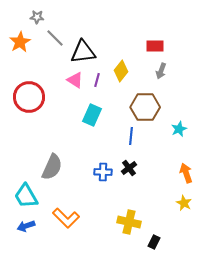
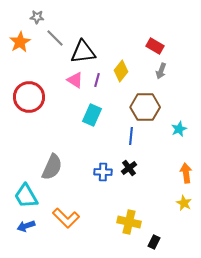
red rectangle: rotated 30 degrees clockwise
orange arrow: rotated 12 degrees clockwise
